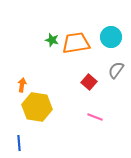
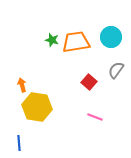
orange trapezoid: moved 1 px up
orange arrow: rotated 24 degrees counterclockwise
